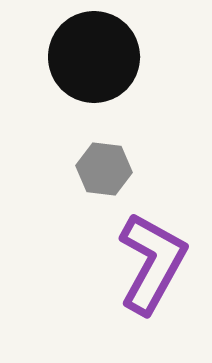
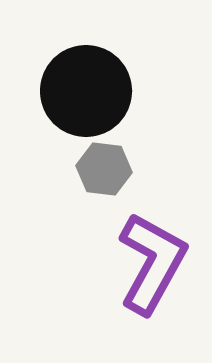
black circle: moved 8 px left, 34 px down
